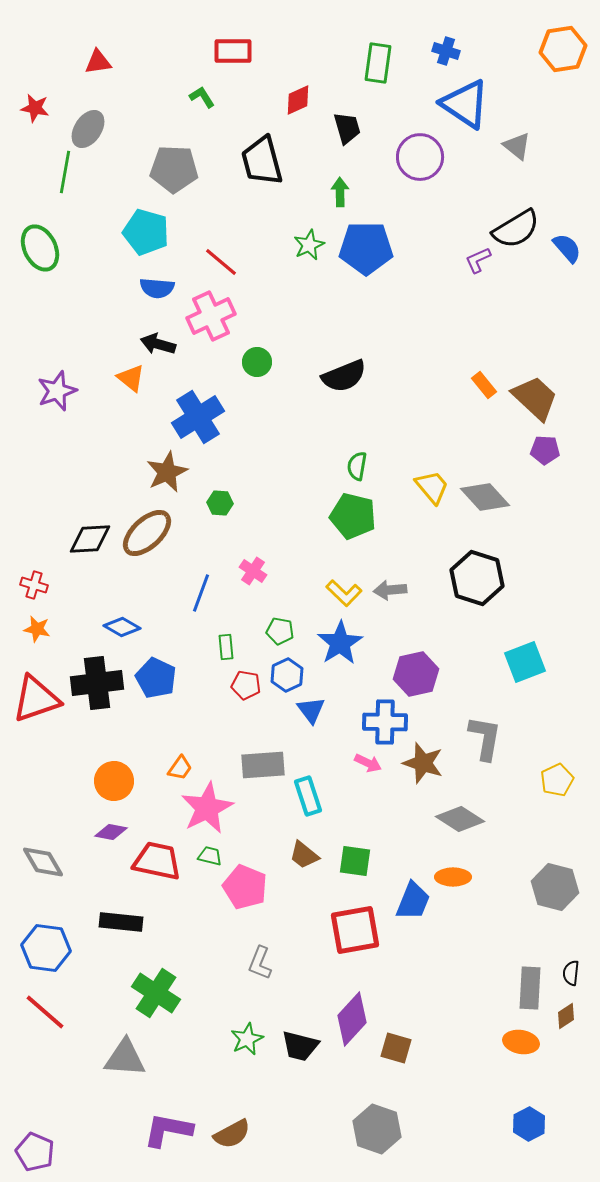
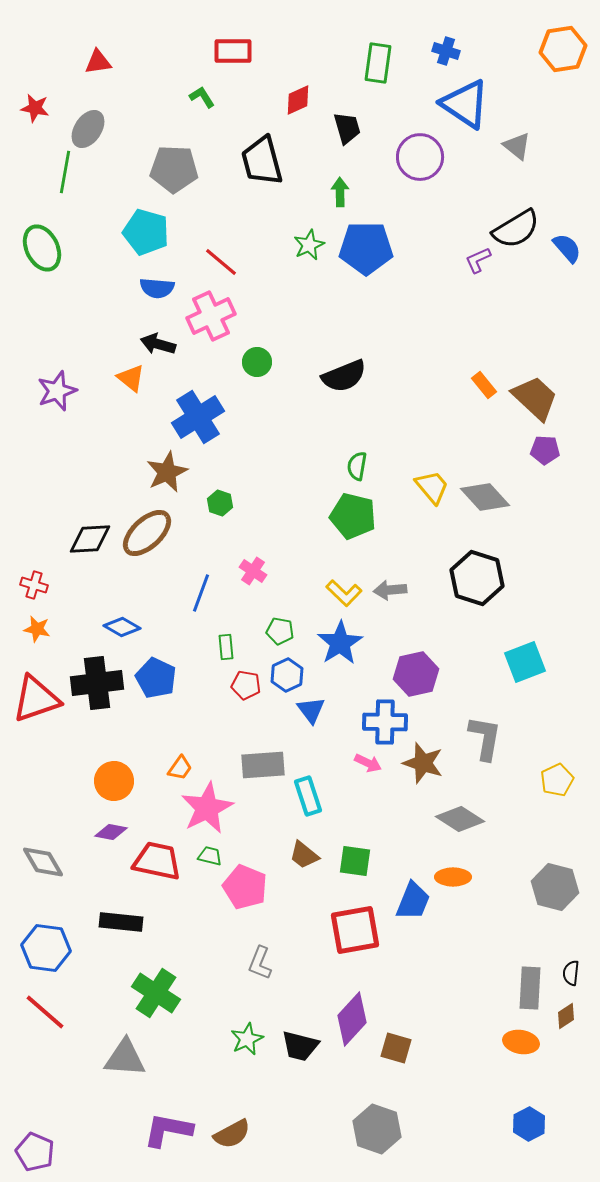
green ellipse at (40, 248): moved 2 px right
green hexagon at (220, 503): rotated 15 degrees clockwise
